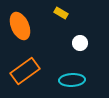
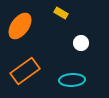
orange ellipse: rotated 60 degrees clockwise
white circle: moved 1 px right
